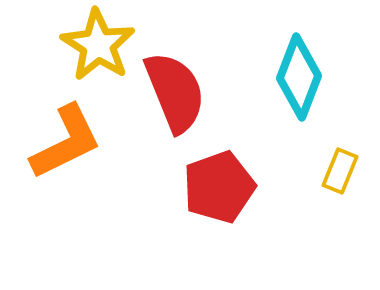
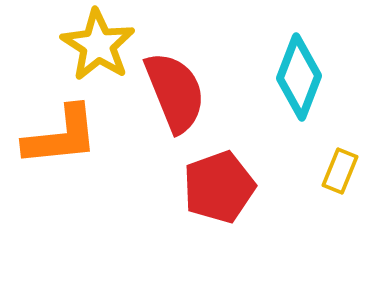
orange L-shape: moved 5 px left, 6 px up; rotated 20 degrees clockwise
